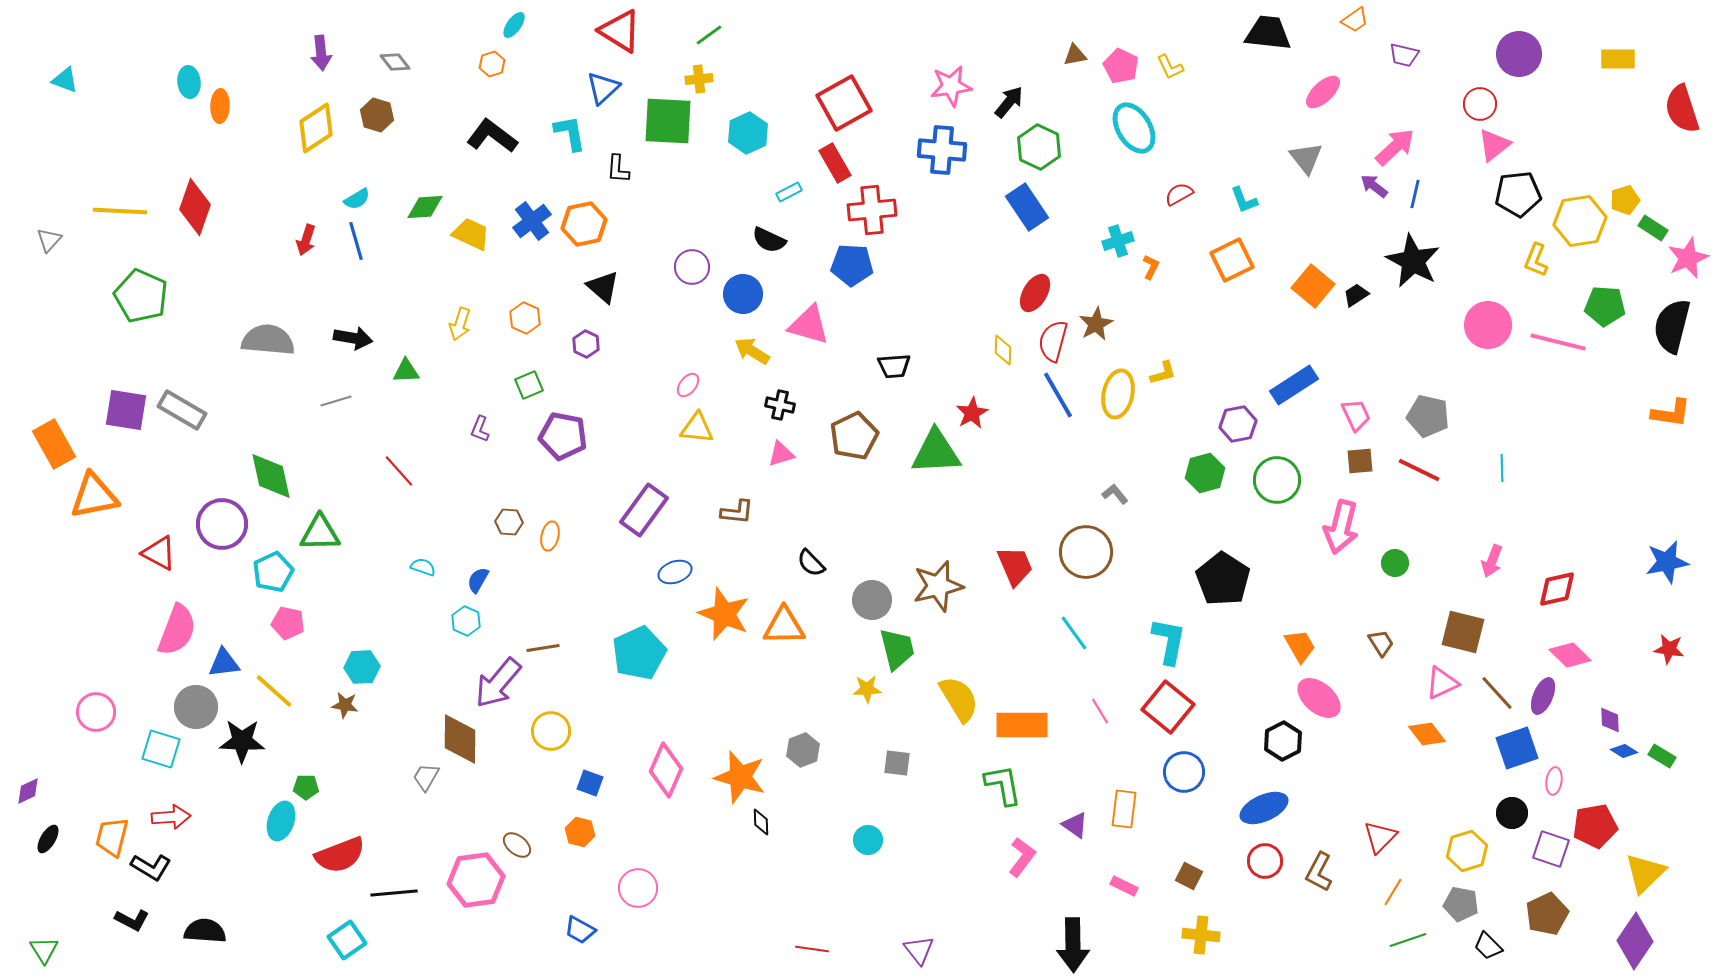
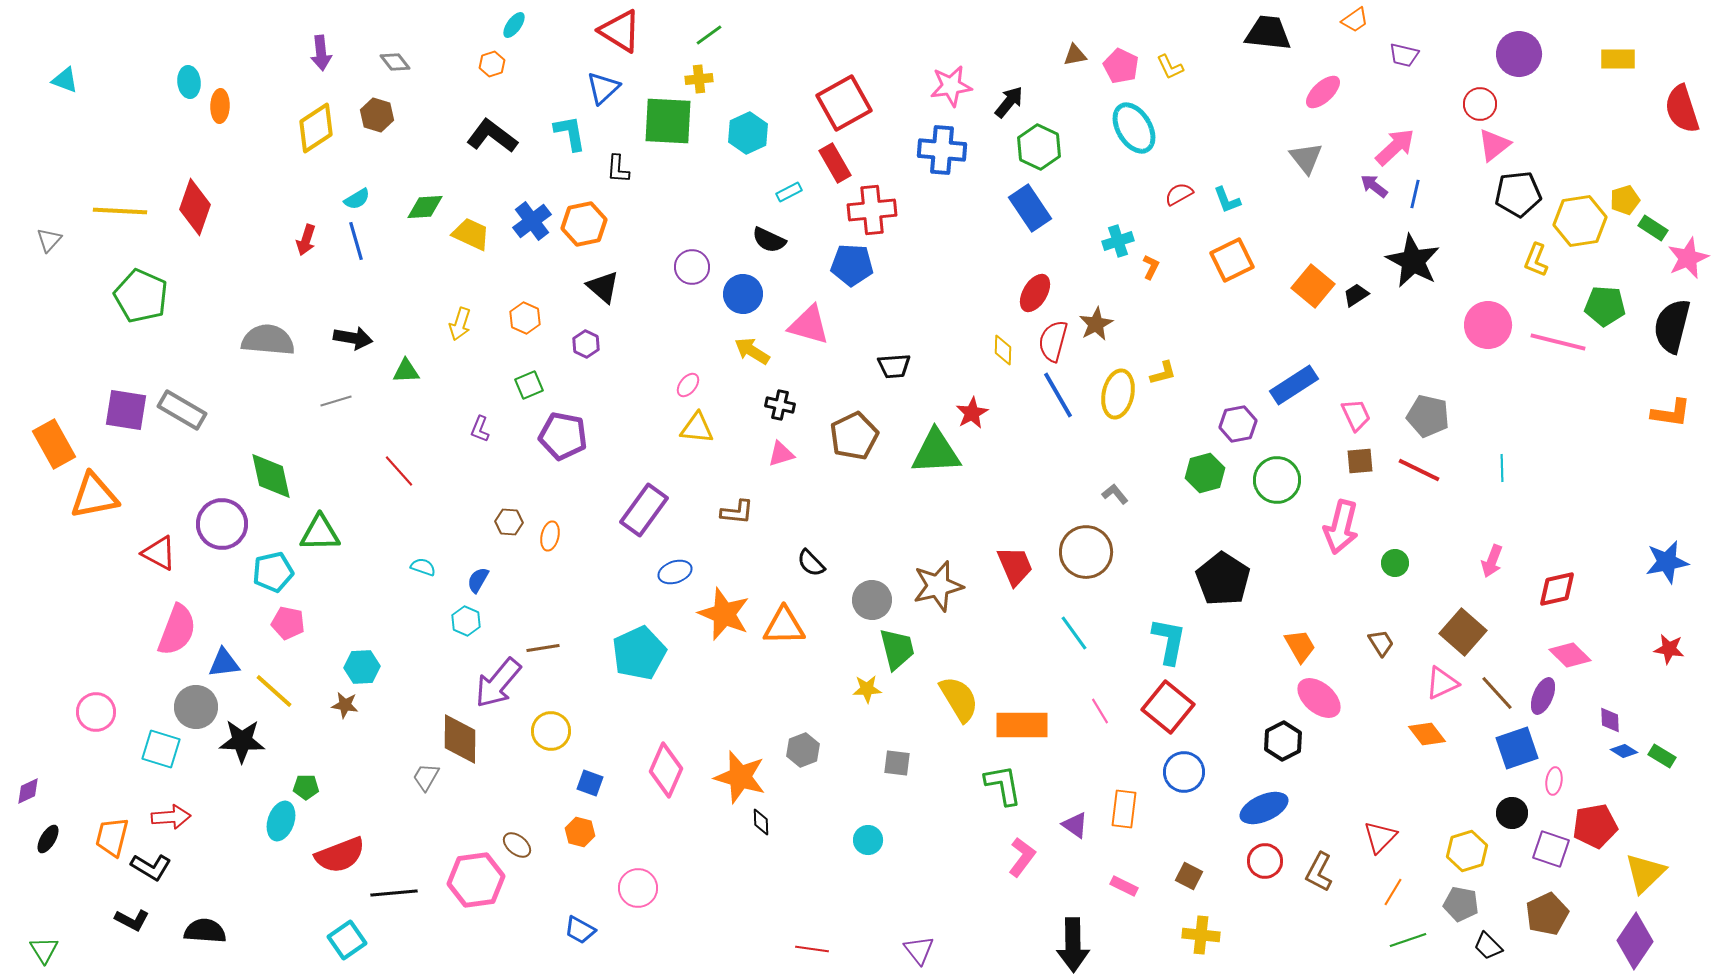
cyan L-shape at (1244, 200): moved 17 px left
blue rectangle at (1027, 207): moved 3 px right, 1 px down
cyan pentagon at (273, 572): rotated 12 degrees clockwise
brown square at (1463, 632): rotated 27 degrees clockwise
